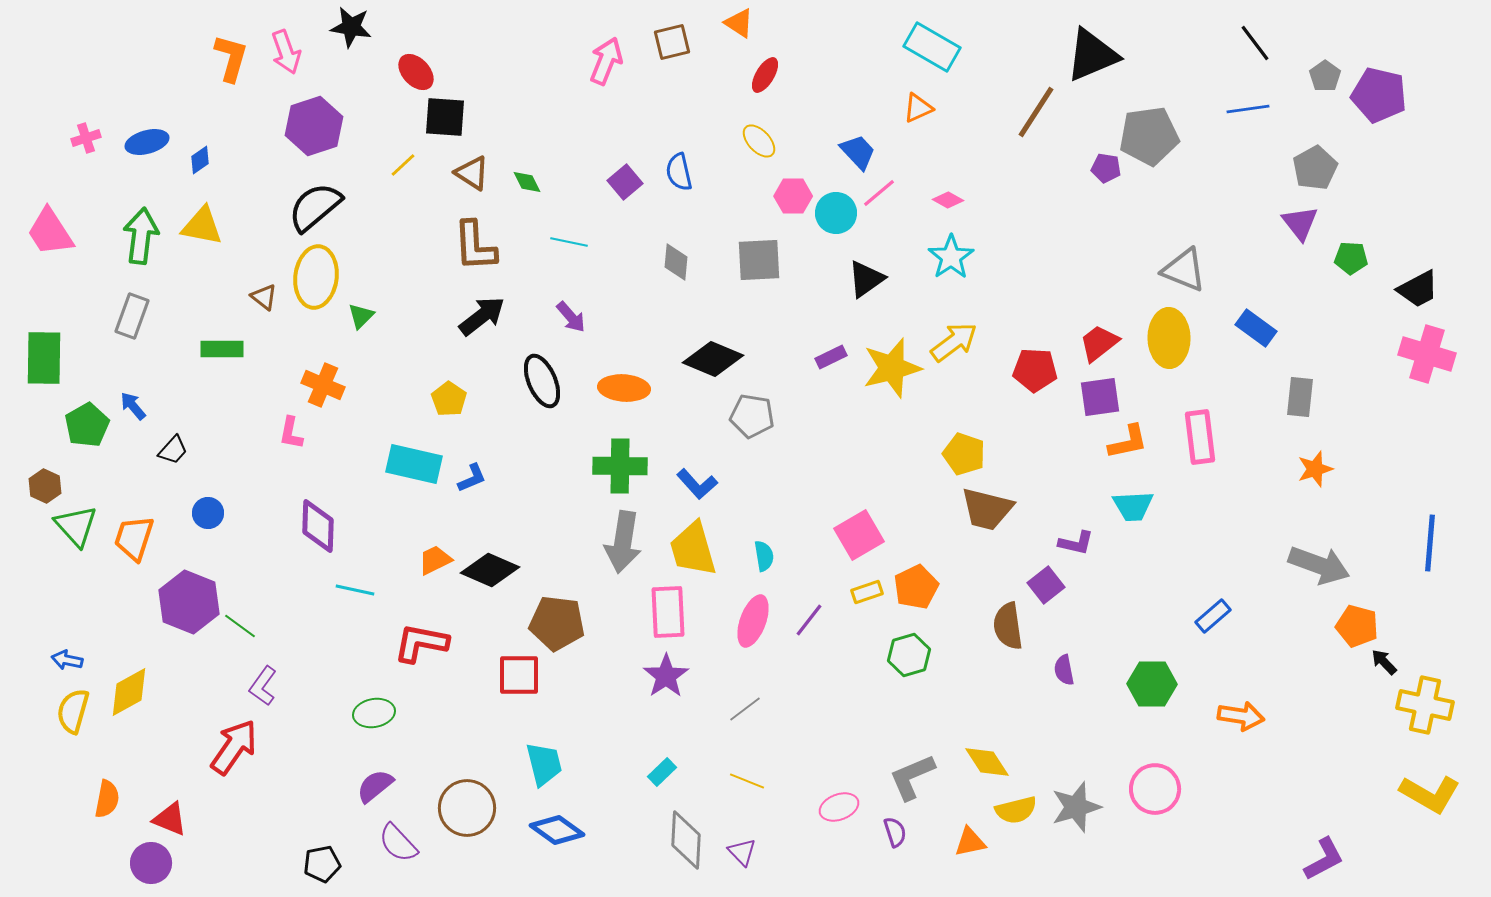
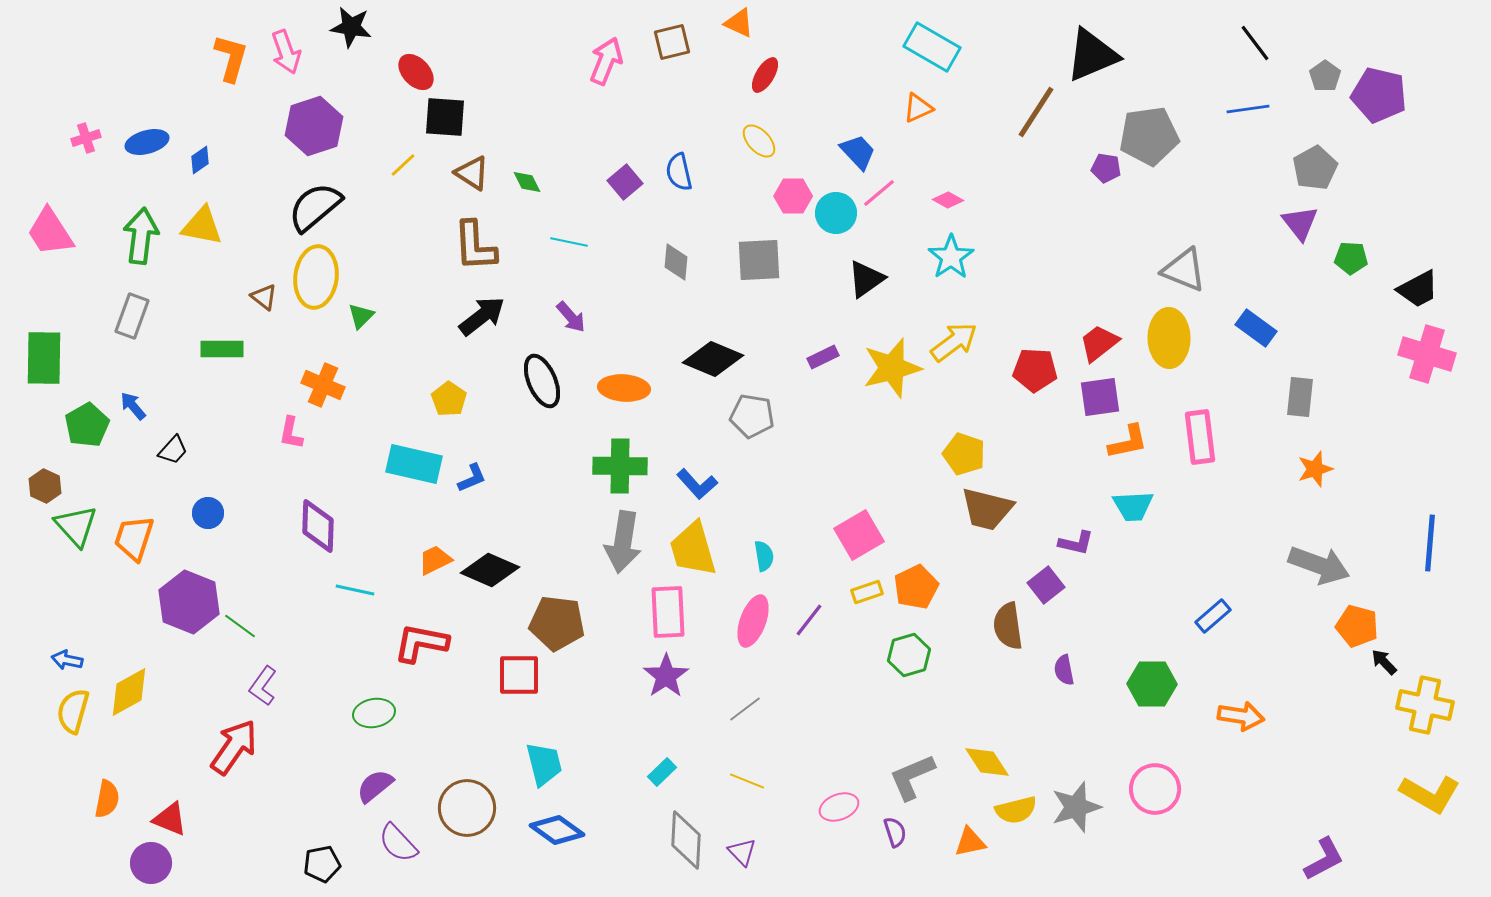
orange triangle at (739, 23): rotated 8 degrees counterclockwise
purple rectangle at (831, 357): moved 8 px left
